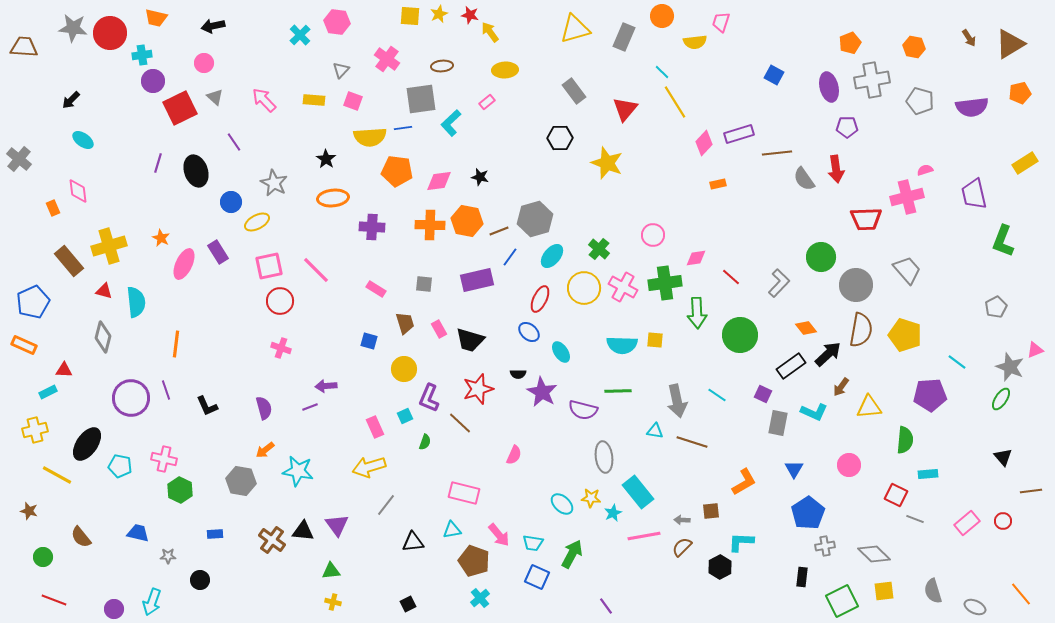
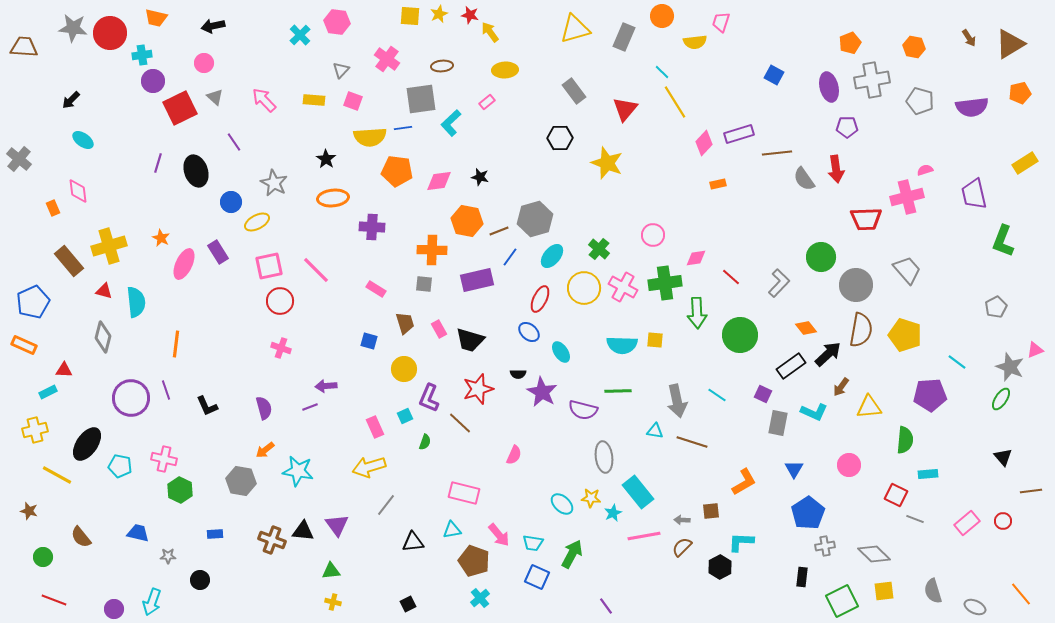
orange cross at (430, 225): moved 2 px right, 25 px down
brown cross at (272, 540): rotated 16 degrees counterclockwise
